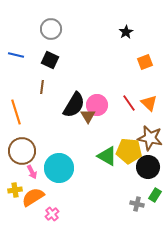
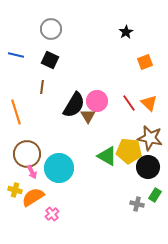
pink circle: moved 4 px up
brown circle: moved 5 px right, 3 px down
yellow cross: rotated 24 degrees clockwise
